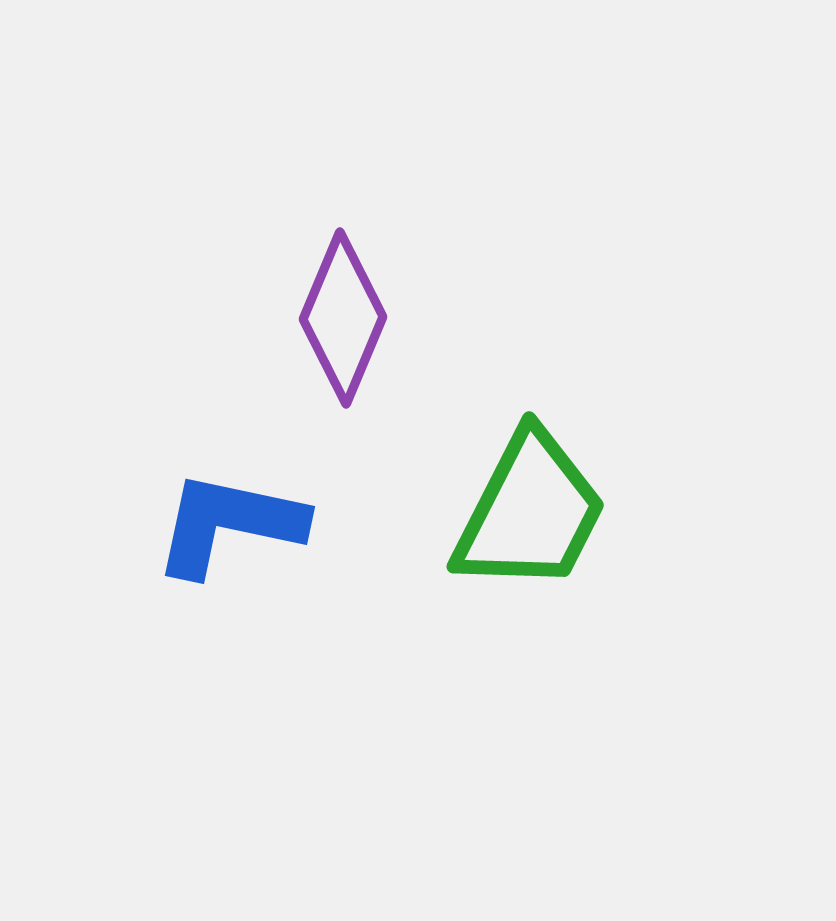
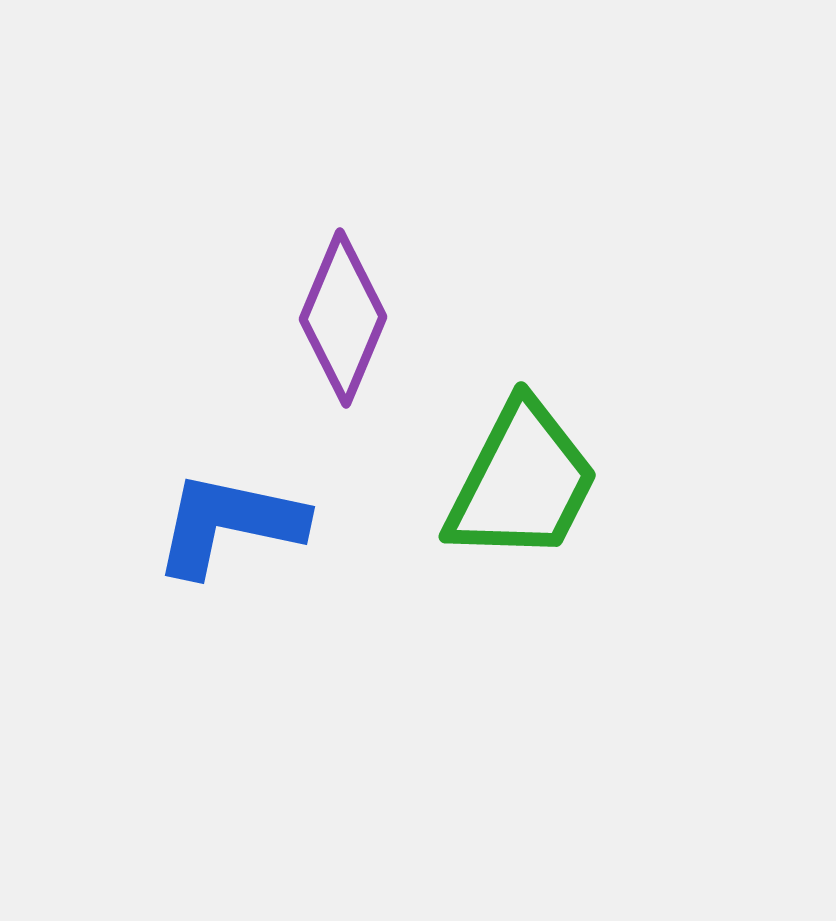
green trapezoid: moved 8 px left, 30 px up
